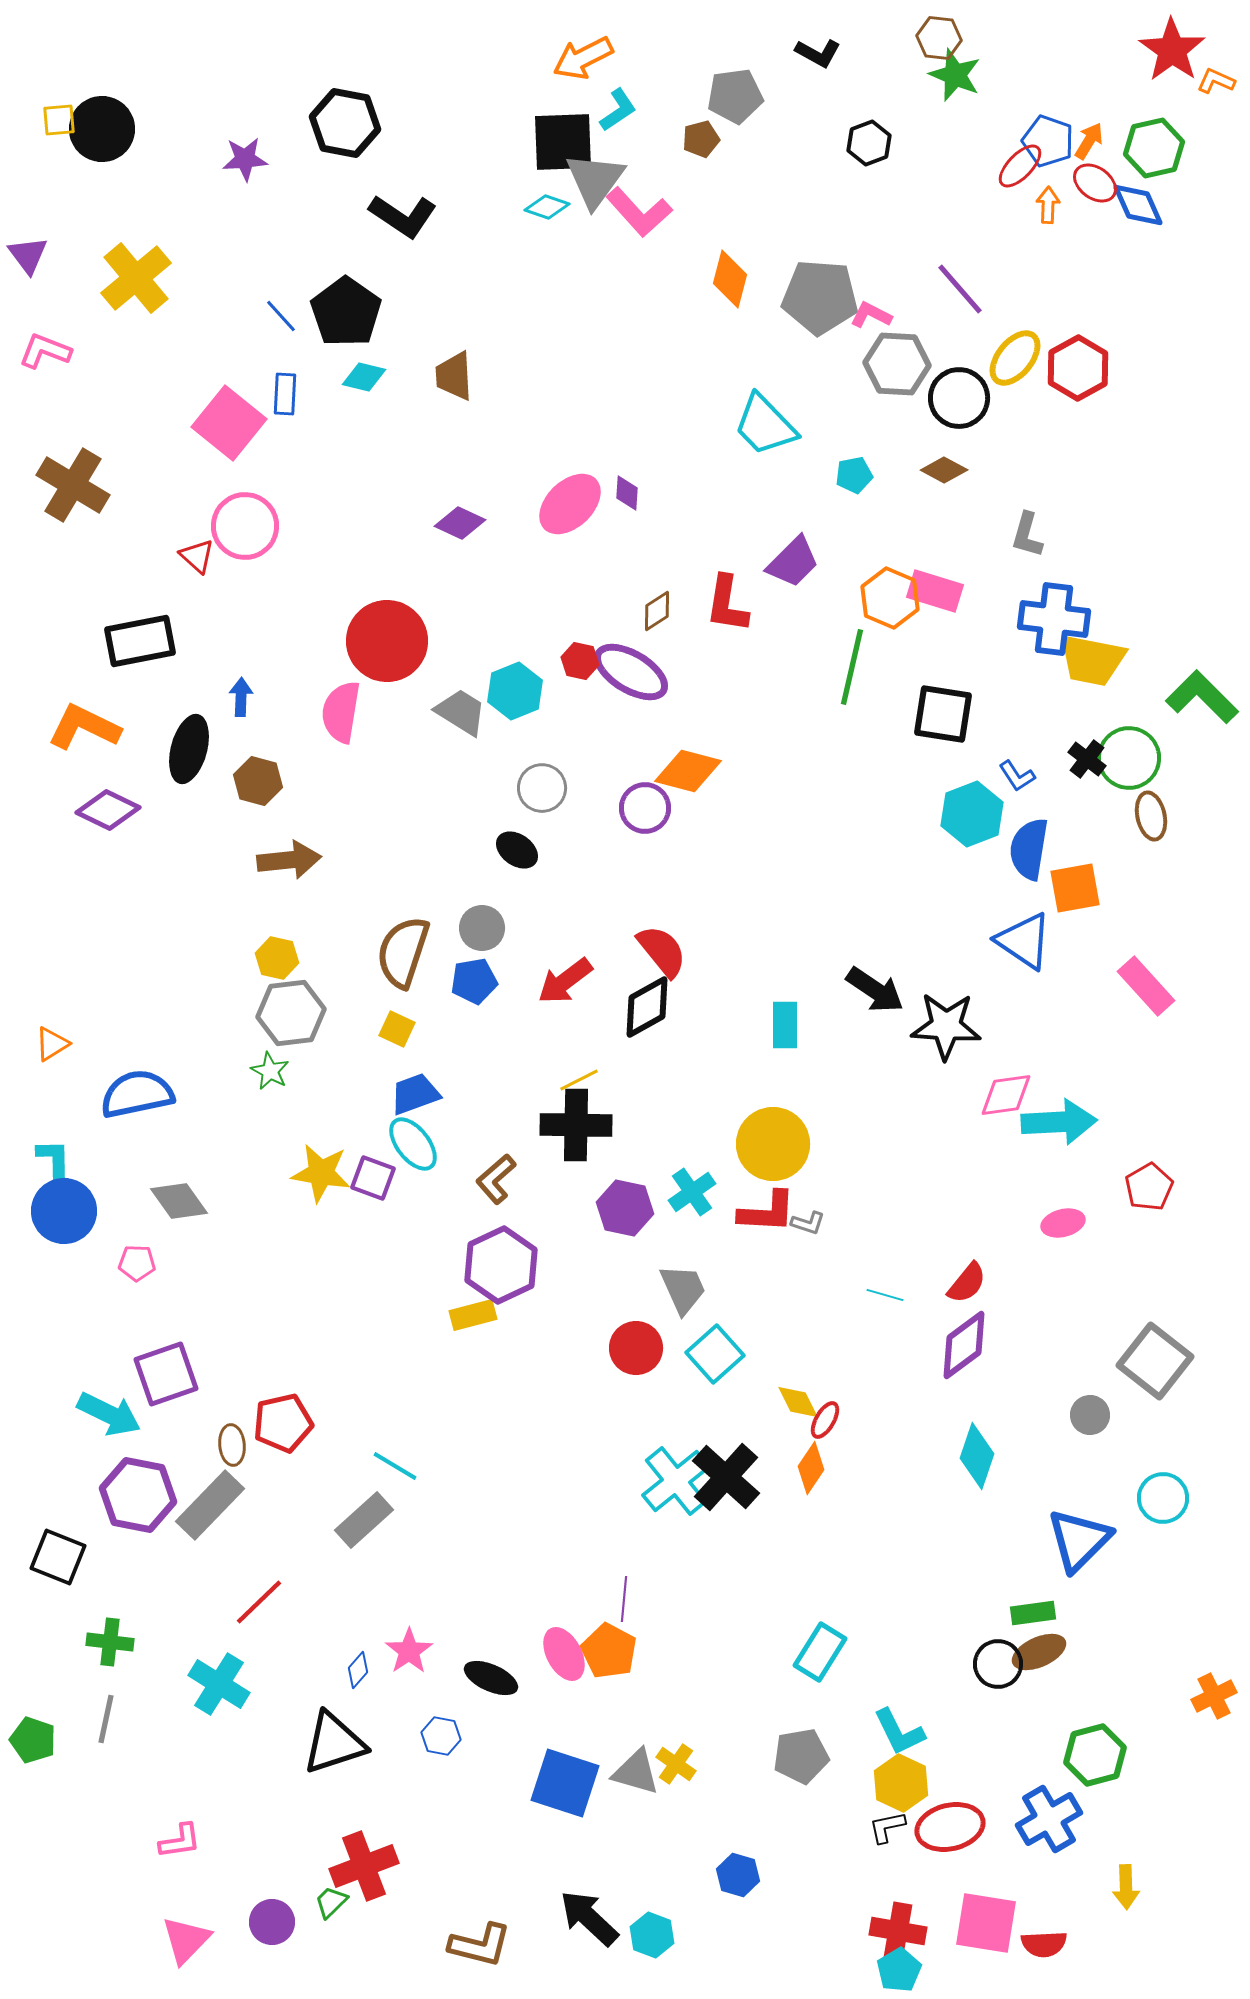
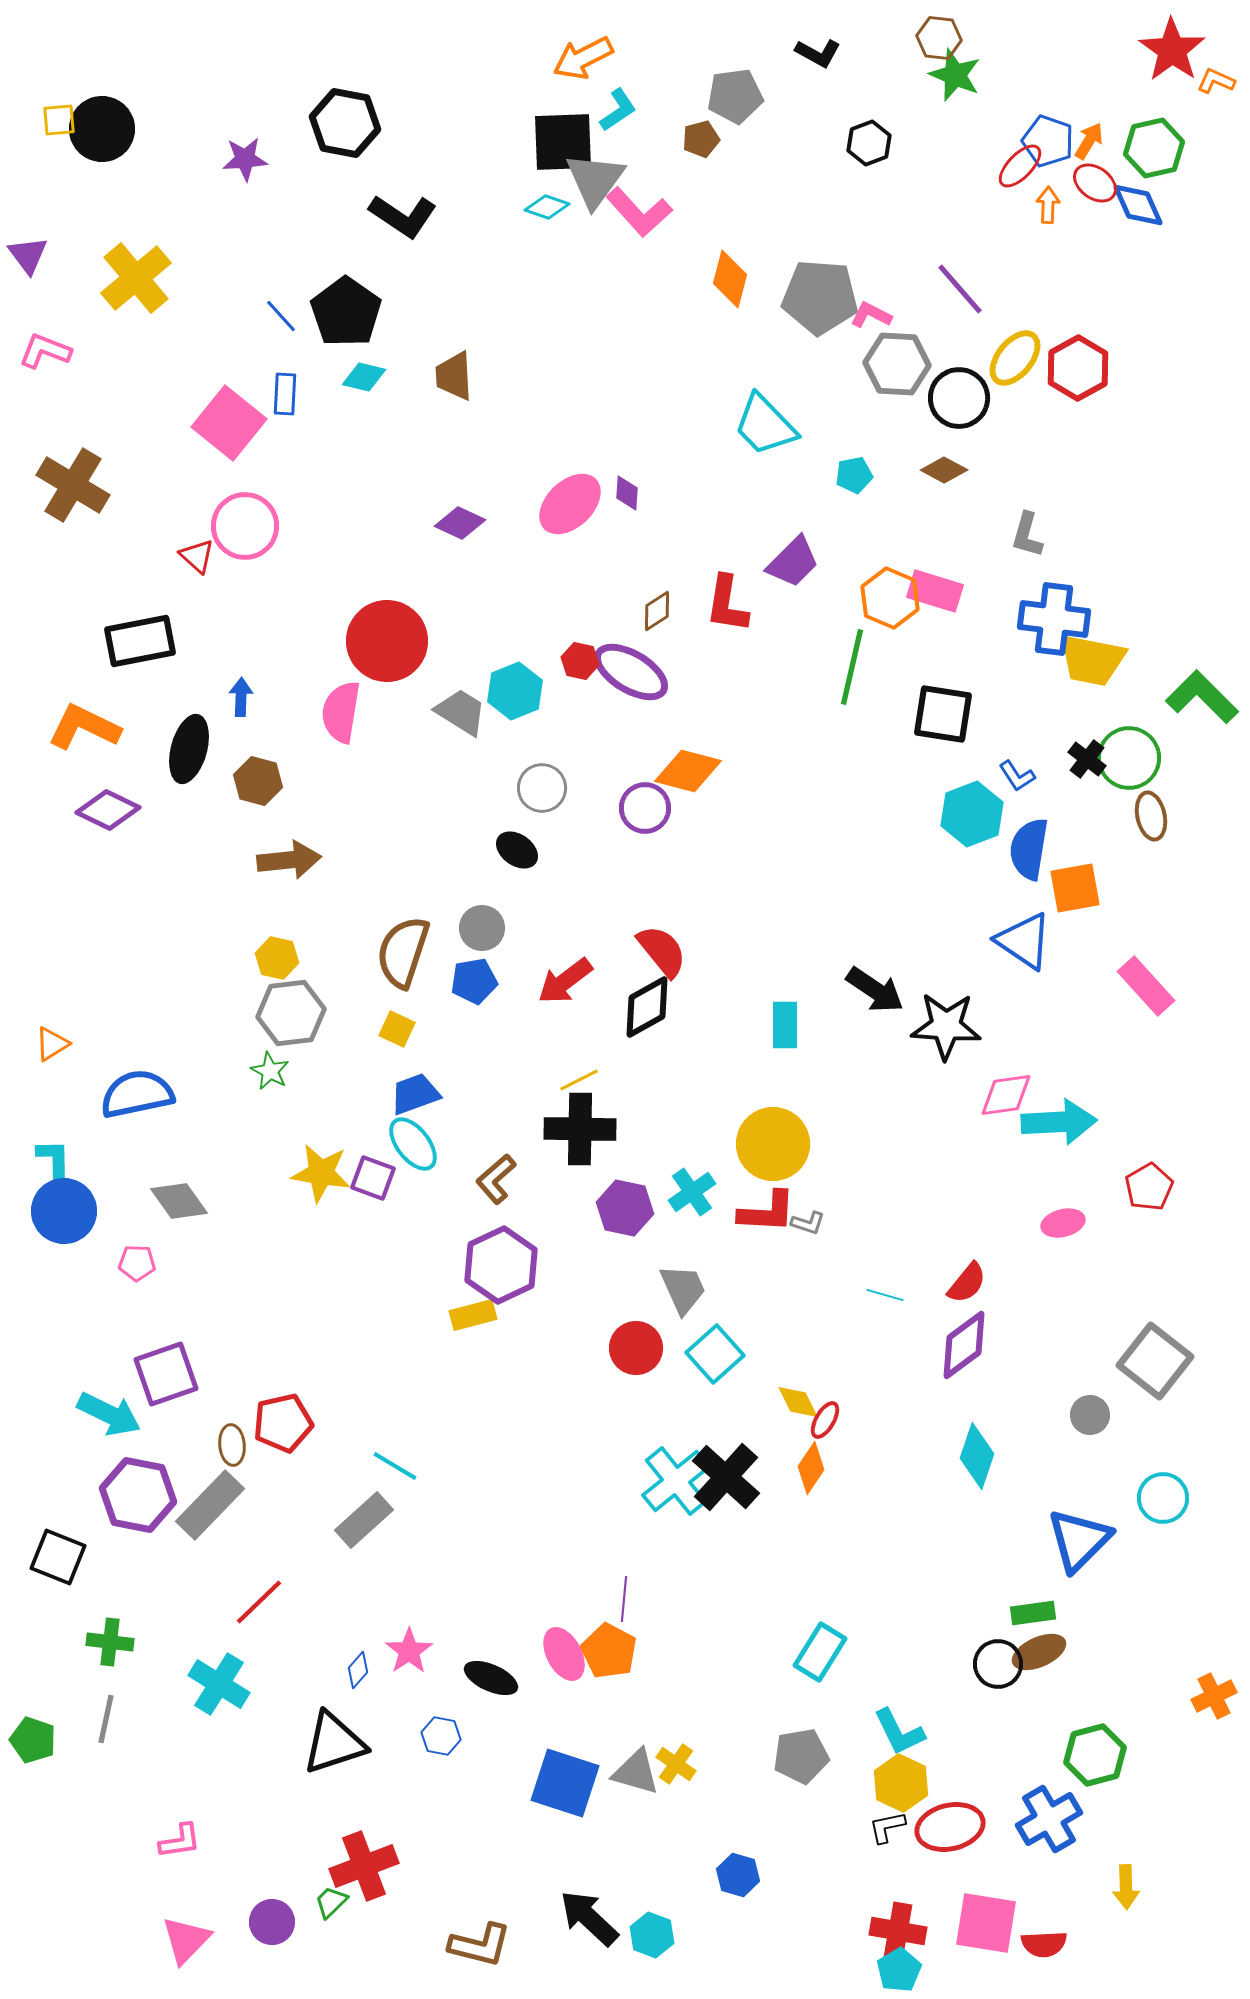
black cross at (576, 1125): moved 4 px right, 4 px down
